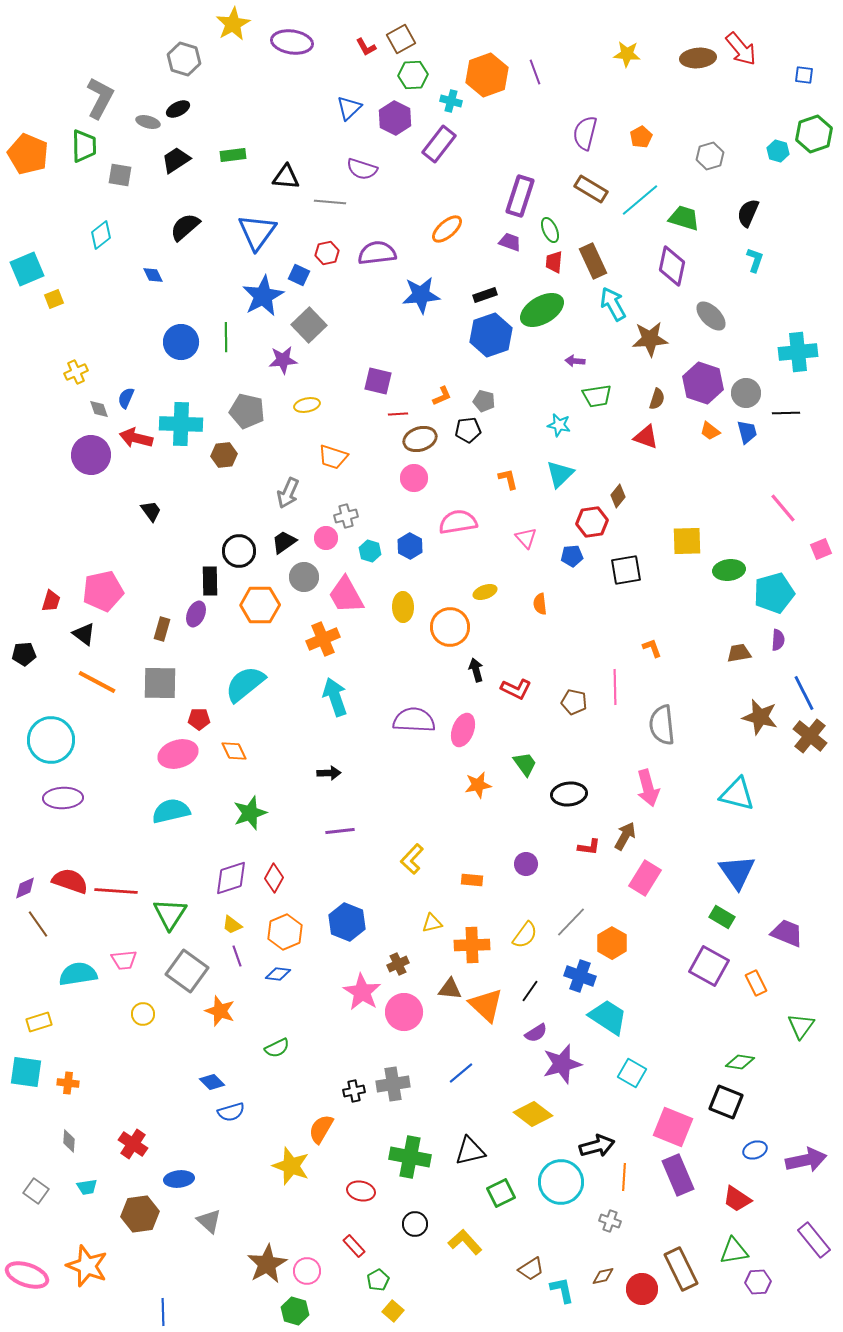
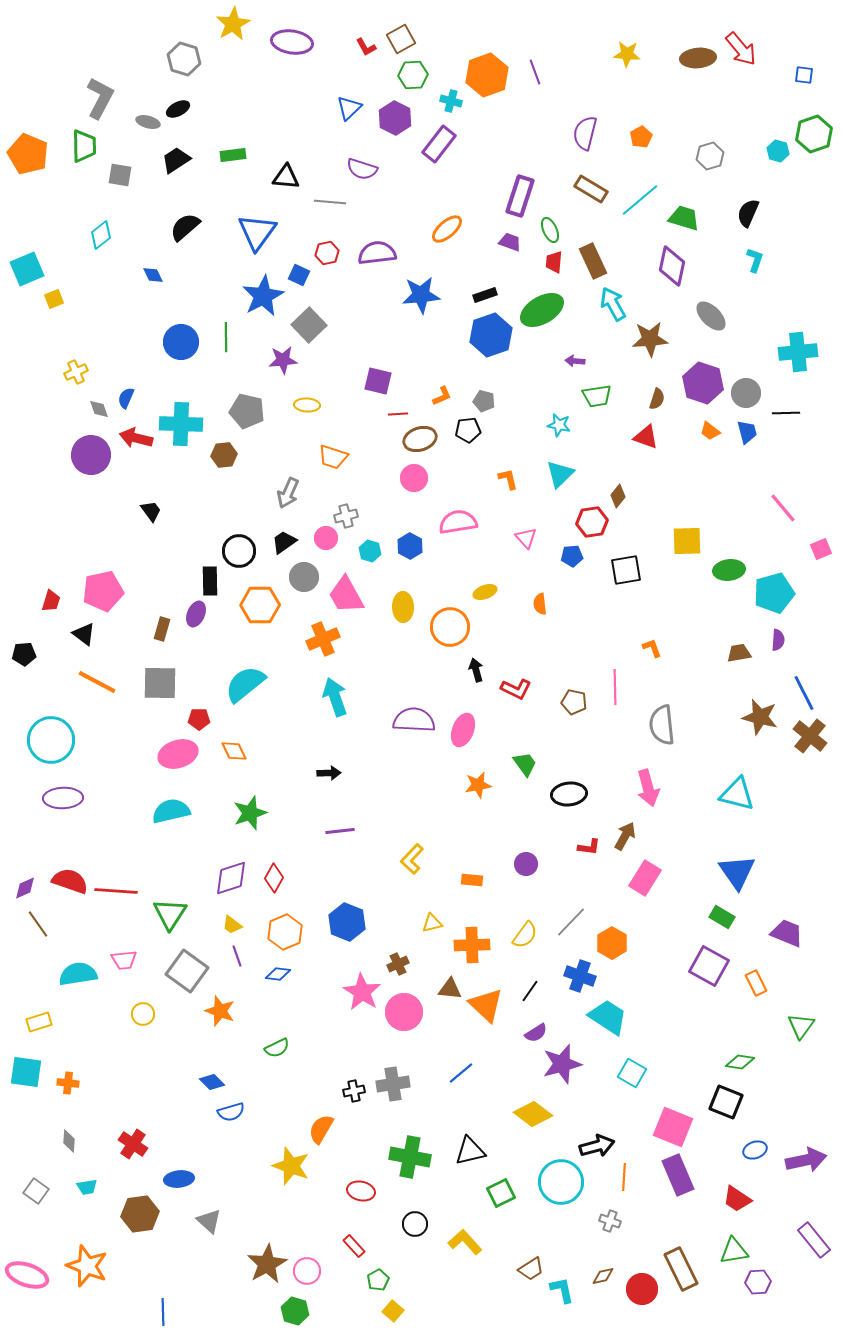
yellow ellipse at (307, 405): rotated 15 degrees clockwise
